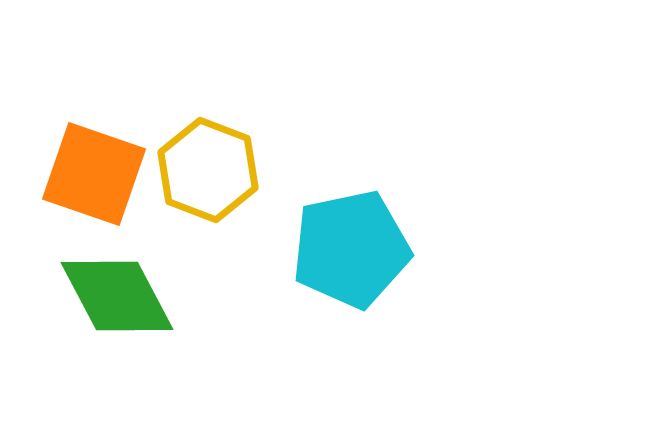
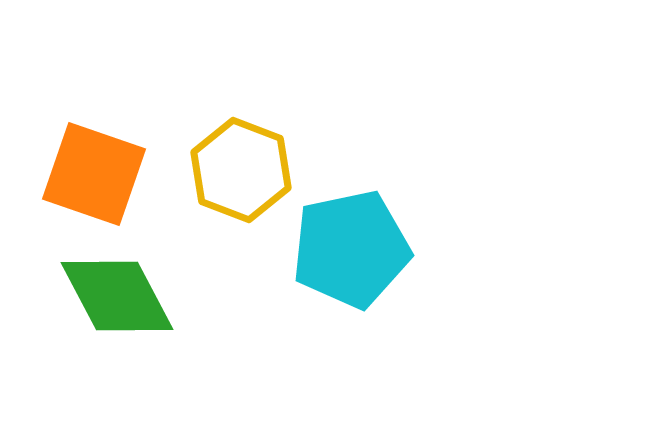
yellow hexagon: moved 33 px right
